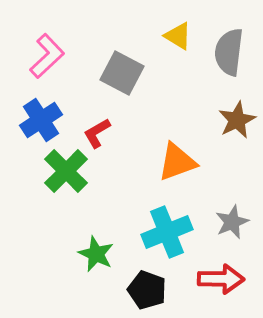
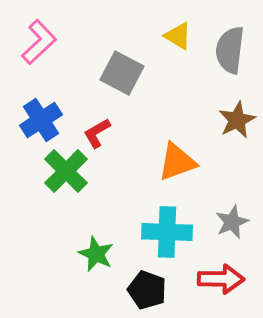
gray semicircle: moved 1 px right, 2 px up
pink L-shape: moved 8 px left, 14 px up
cyan cross: rotated 24 degrees clockwise
